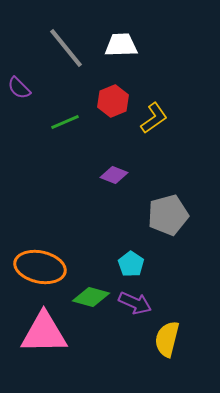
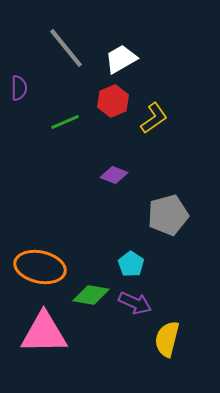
white trapezoid: moved 14 px down; rotated 28 degrees counterclockwise
purple semicircle: rotated 135 degrees counterclockwise
green diamond: moved 2 px up; rotated 6 degrees counterclockwise
